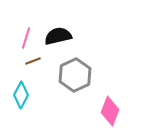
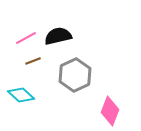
pink line: rotated 45 degrees clockwise
cyan diamond: rotated 76 degrees counterclockwise
